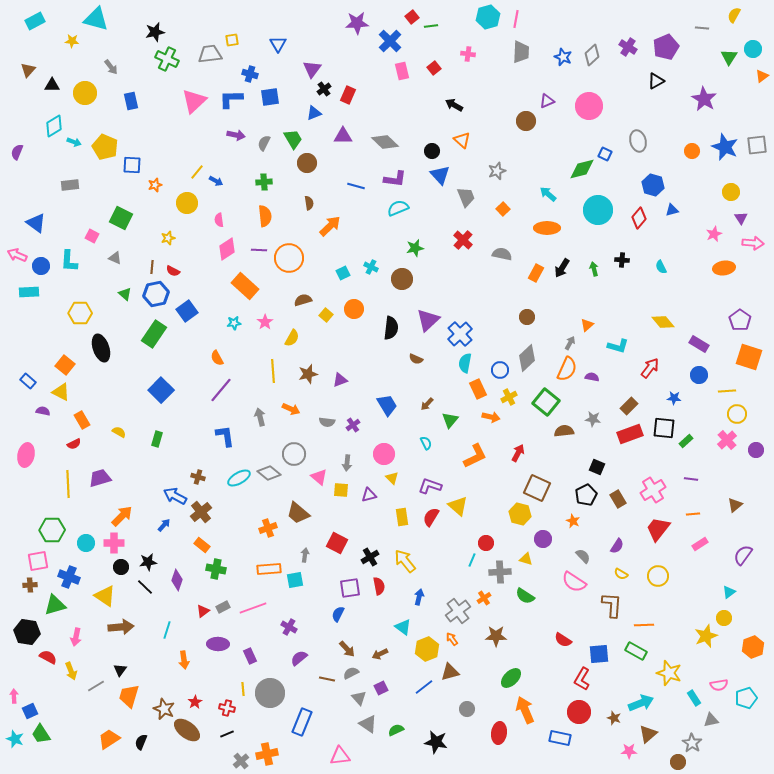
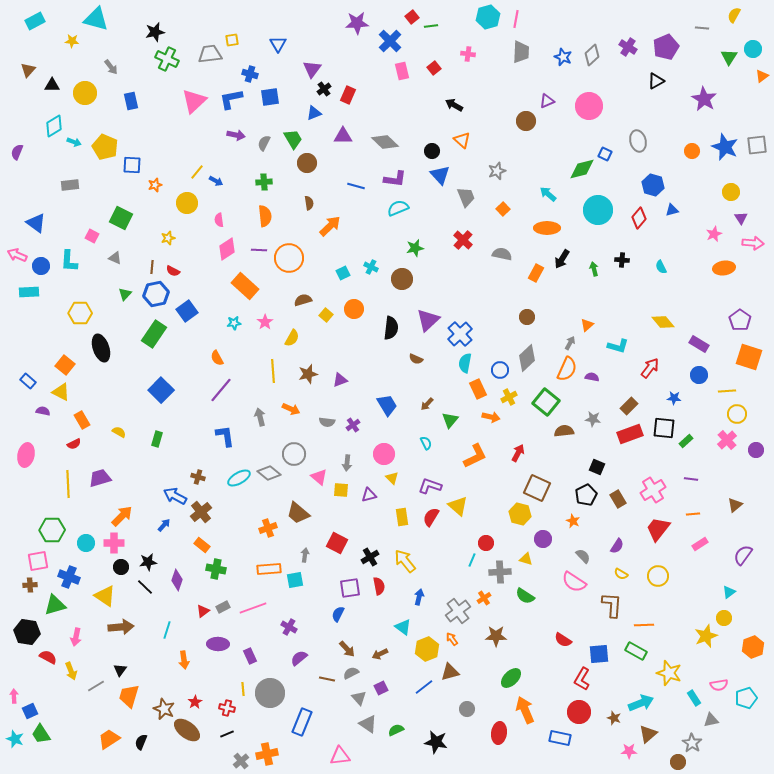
blue L-shape at (231, 99): rotated 10 degrees counterclockwise
black arrow at (562, 268): moved 9 px up
green triangle at (125, 294): rotated 32 degrees clockwise
